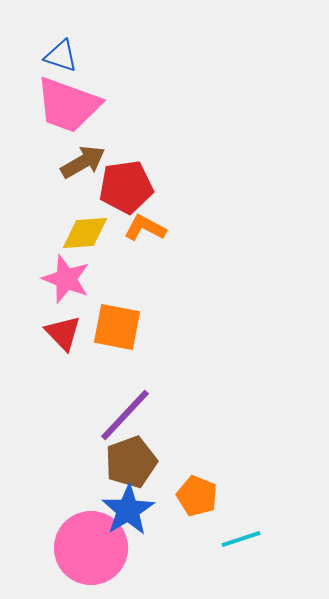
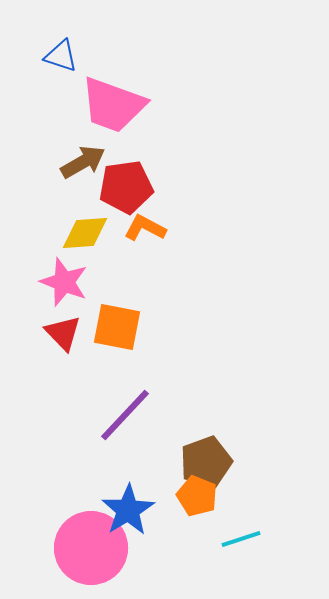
pink trapezoid: moved 45 px right
pink star: moved 2 px left, 3 px down
brown pentagon: moved 75 px right
